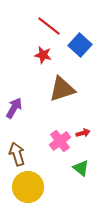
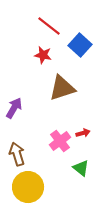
brown triangle: moved 1 px up
